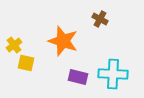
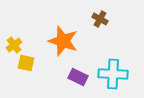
purple rectangle: rotated 12 degrees clockwise
